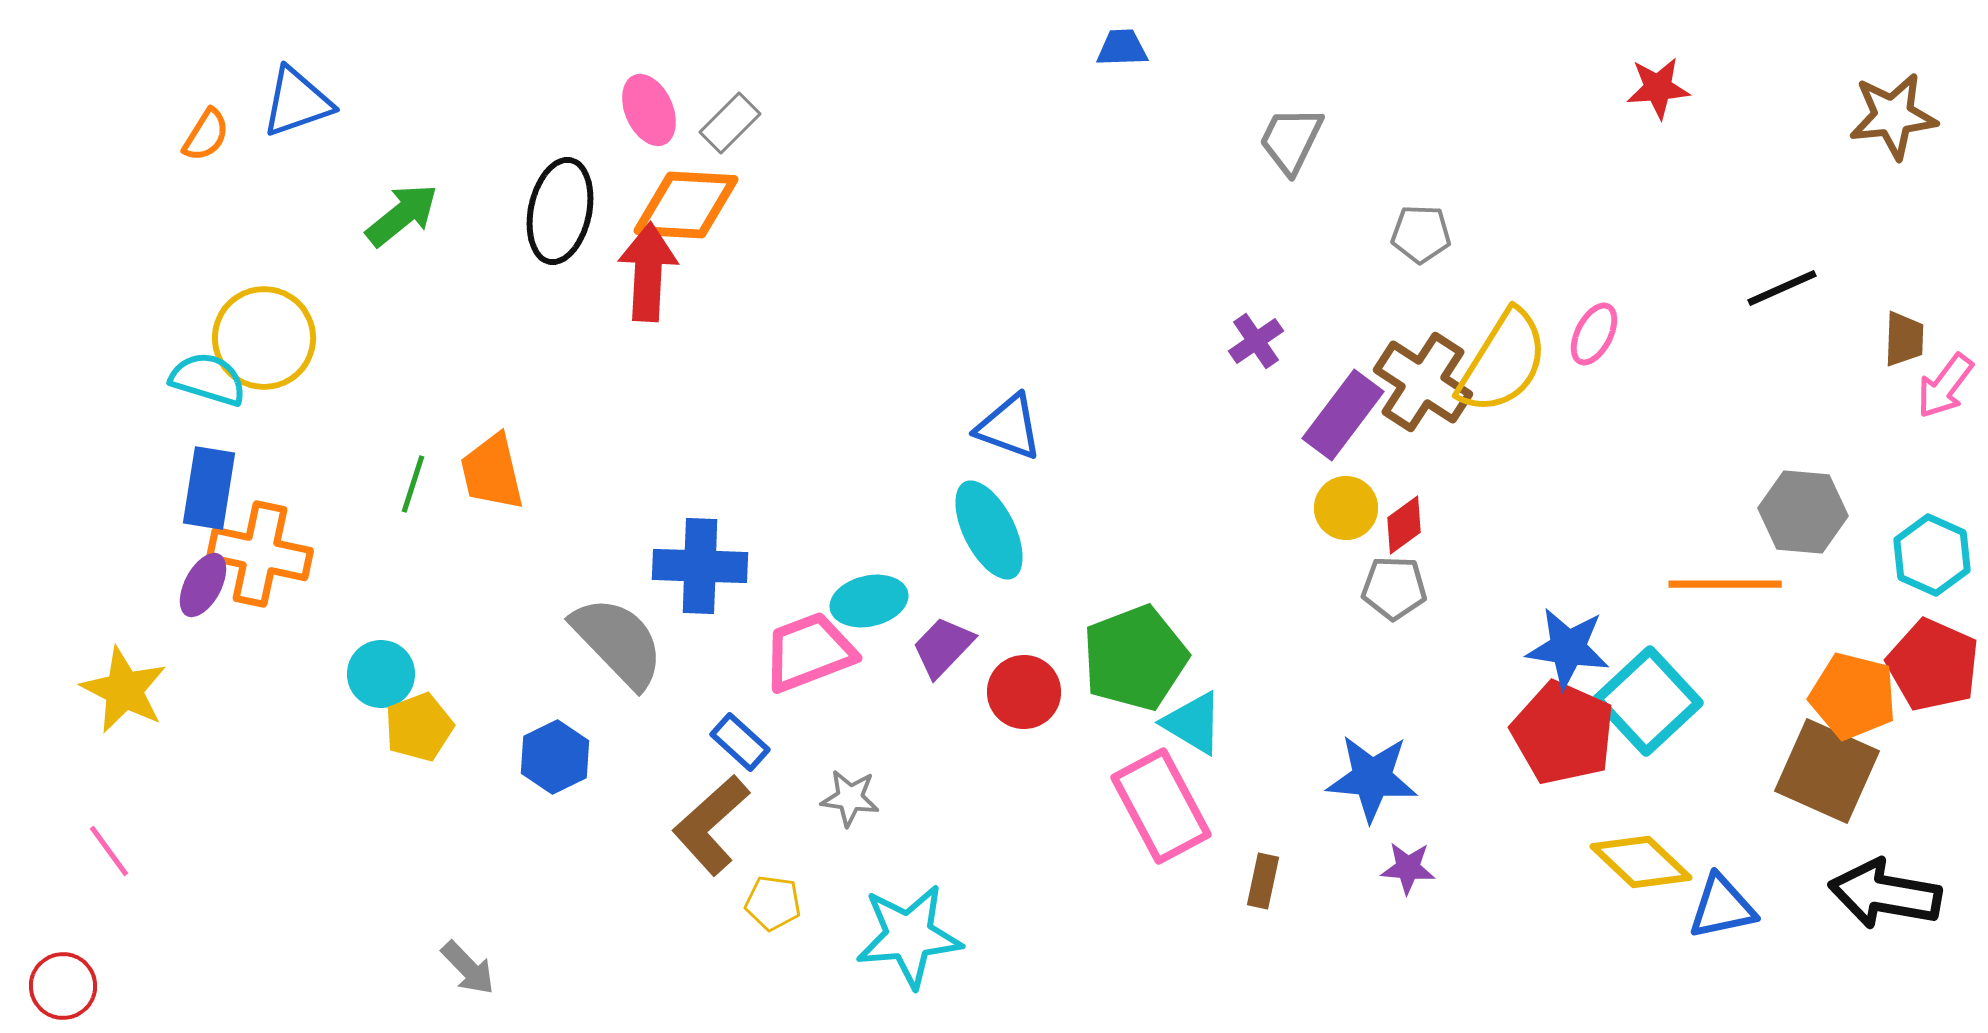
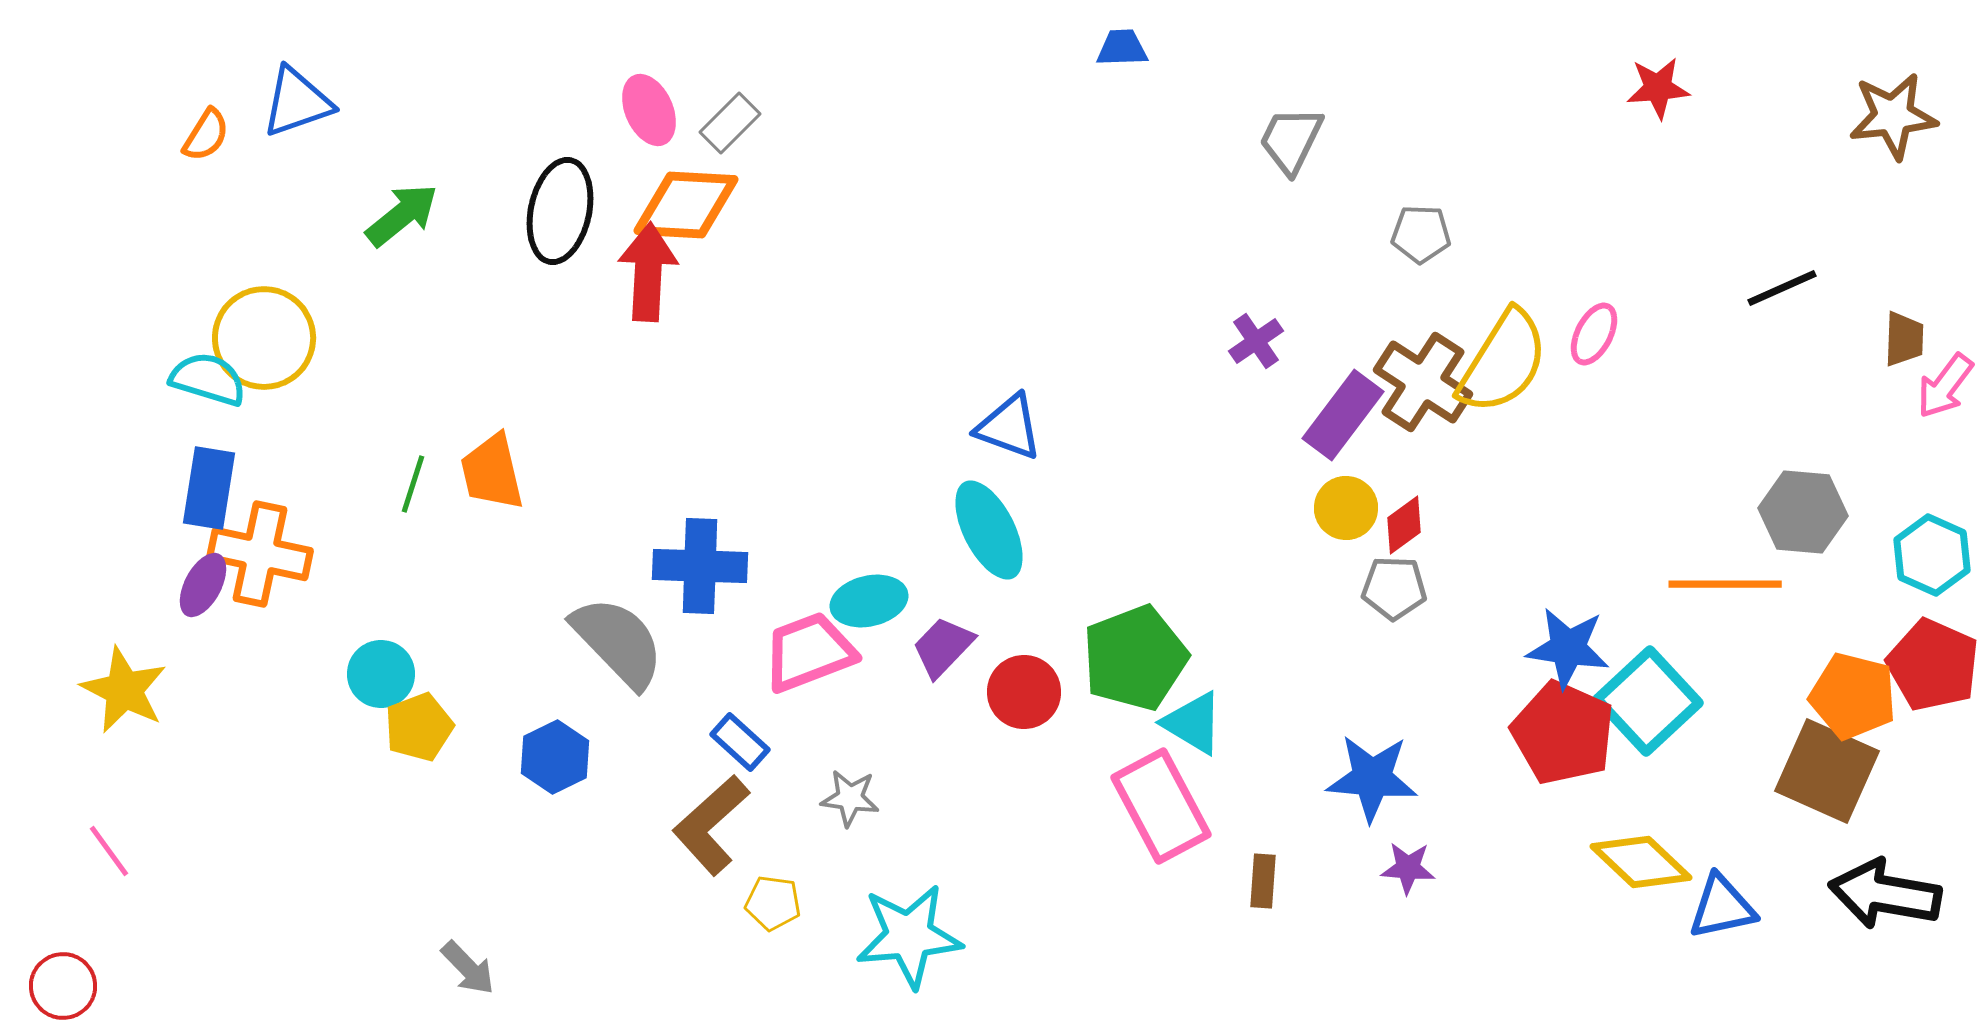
brown rectangle at (1263, 881): rotated 8 degrees counterclockwise
